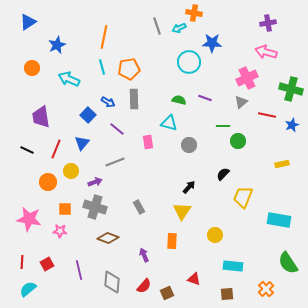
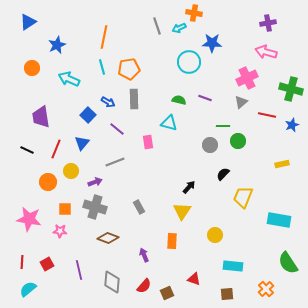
gray circle at (189, 145): moved 21 px right
